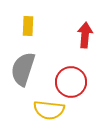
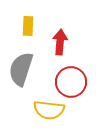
red arrow: moved 25 px left, 7 px down
gray semicircle: moved 2 px left
